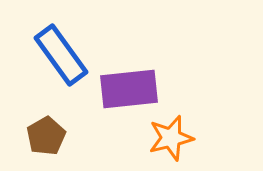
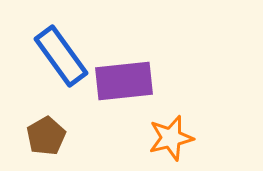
blue rectangle: moved 1 px down
purple rectangle: moved 5 px left, 8 px up
